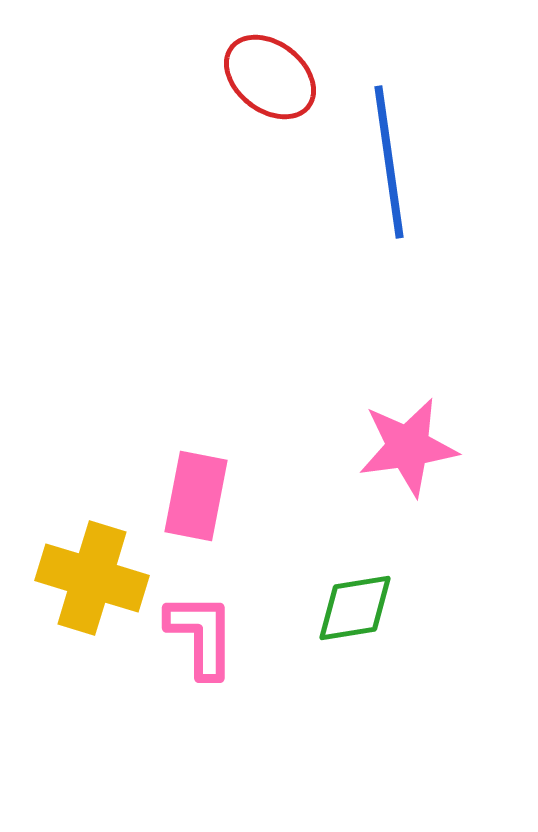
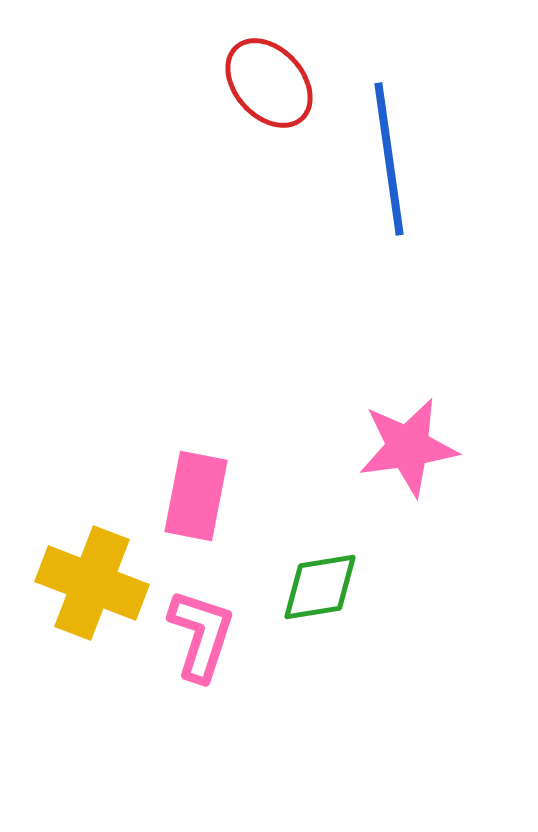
red ellipse: moved 1 px left, 6 px down; rotated 10 degrees clockwise
blue line: moved 3 px up
yellow cross: moved 5 px down; rotated 4 degrees clockwise
green diamond: moved 35 px left, 21 px up
pink L-shape: rotated 18 degrees clockwise
